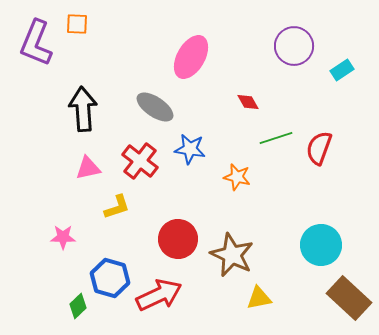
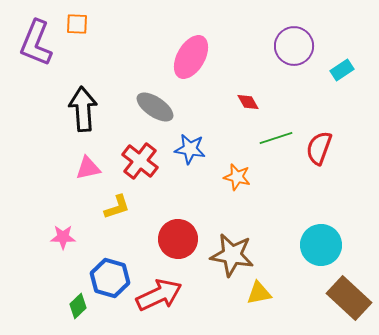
brown star: rotated 15 degrees counterclockwise
yellow triangle: moved 5 px up
